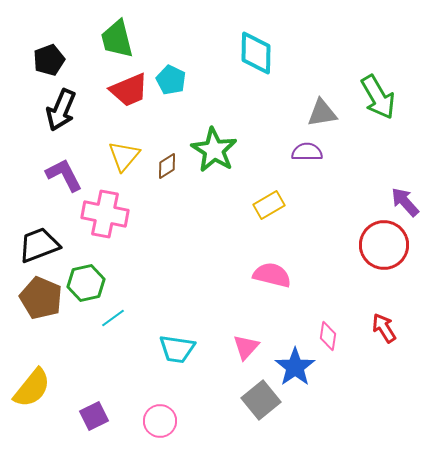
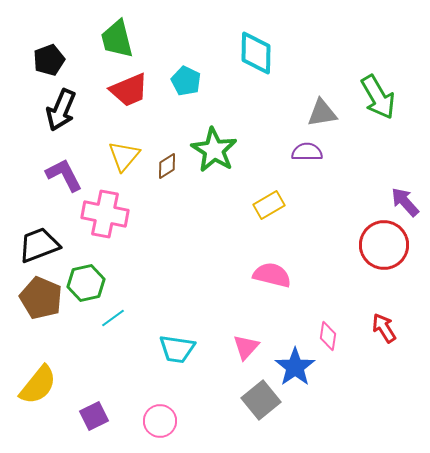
cyan pentagon: moved 15 px right, 1 px down
yellow semicircle: moved 6 px right, 3 px up
